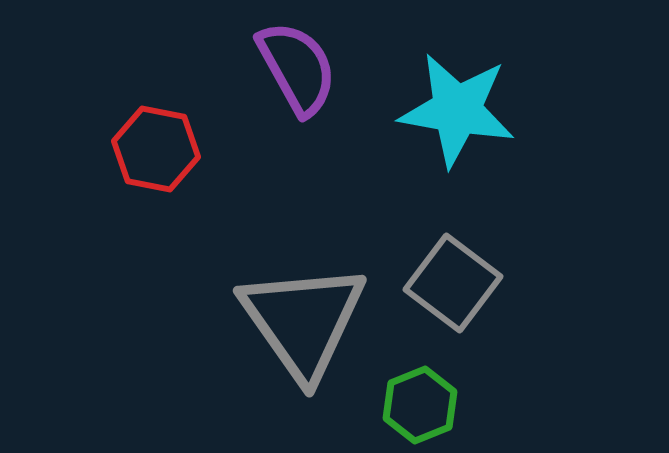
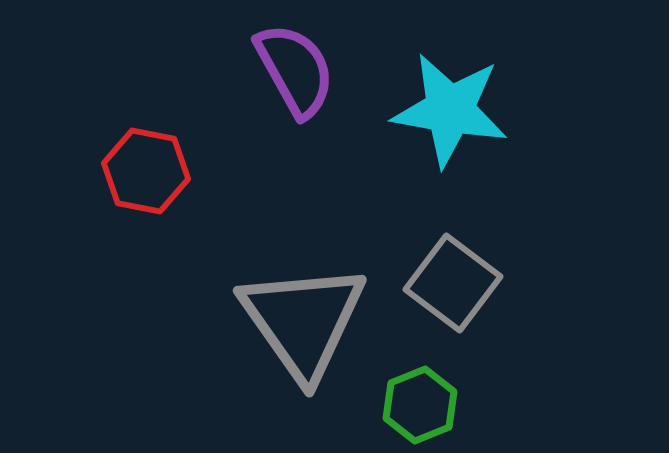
purple semicircle: moved 2 px left, 2 px down
cyan star: moved 7 px left
red hexagon: moved 10 px left, 22 px down
